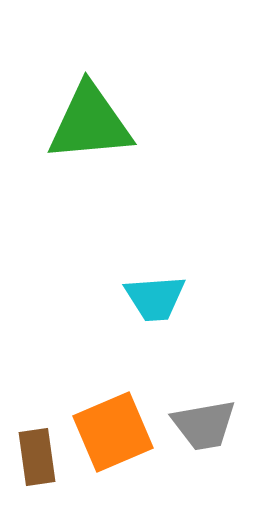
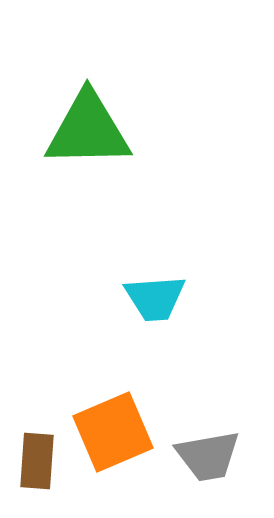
green triangle: moved 2 px left, 7 px down; rotated 4 degrees clockwise
gray trapezoid: moved 4 px right, 31 px down
brown rectangle: moved 4 px down; rotated 12 degrees clockwise
